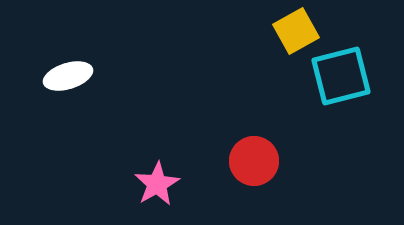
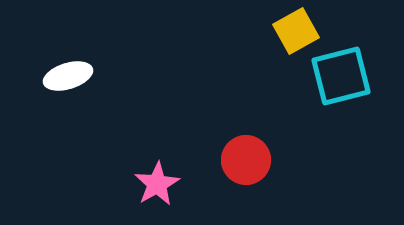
red circle: moved 8 px left, 1 px up
